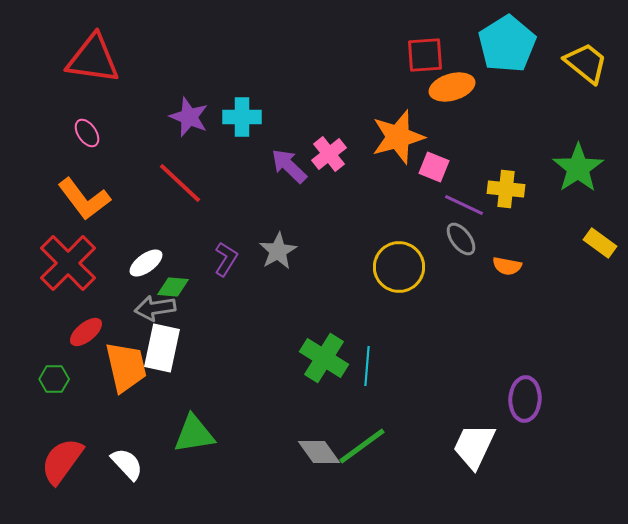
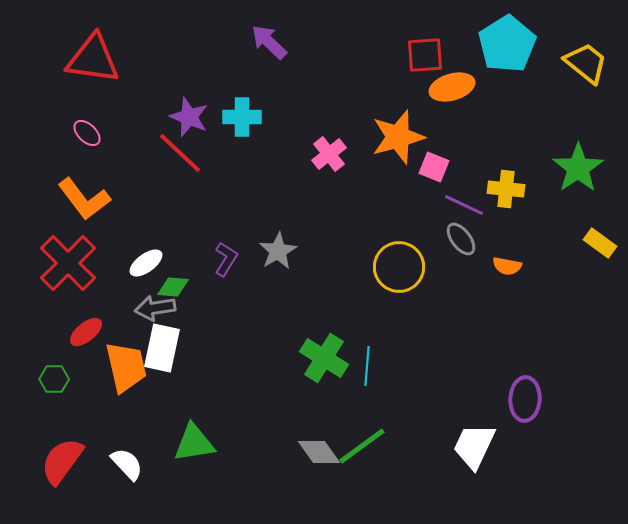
pink ellipse: rotated 12 degrees counterclockwise
purple arrow: moved 20 px left, 124 px up
red line: moved 30 px up
green triangle: moved 9 px down
